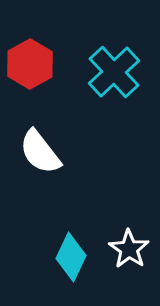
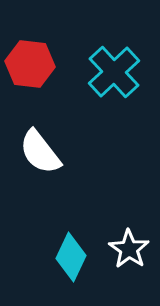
red hexagon: rotated 24 degrees counterclockwise
